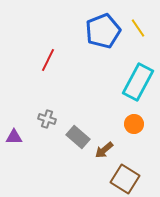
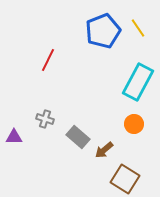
gray cross: moved 2 px left
